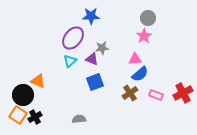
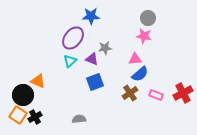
pink star: rotated 28 degrees counterclockwise
gray star: moved 3 px right
